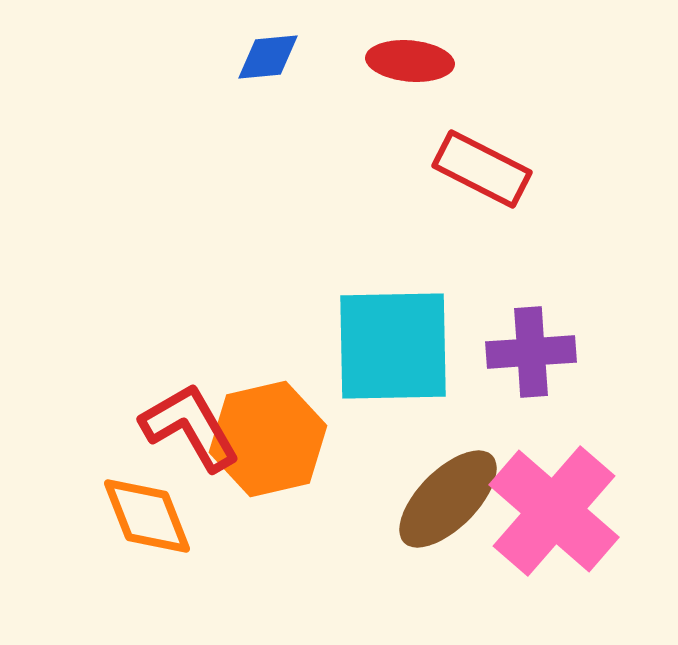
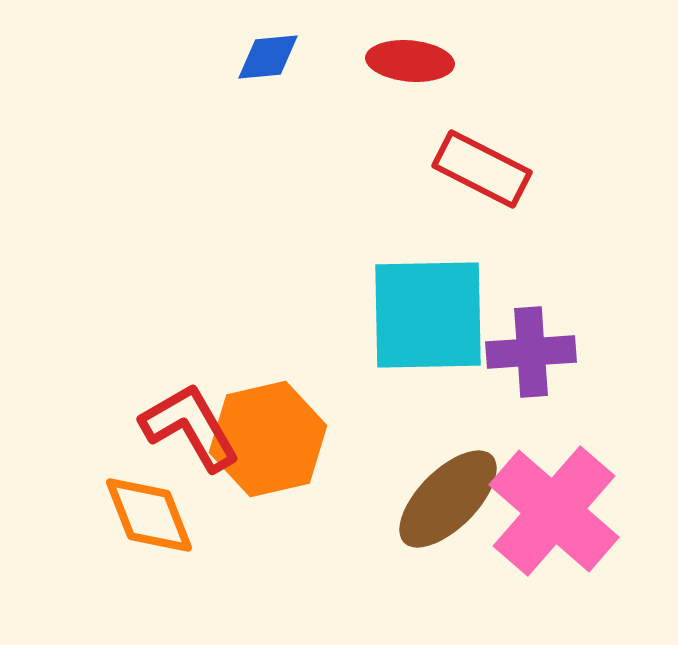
cyan square: moved 35 px right, 31 px up
orange diamond: moved 2 px right, 1 px up
